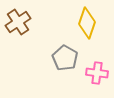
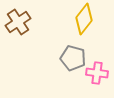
yellow diamond: moved 3 px left, 4 px up; rotated 20 degrees clockwise
gray pentagon: moved 8 px right; rotated 15 degrees counterclockwise
